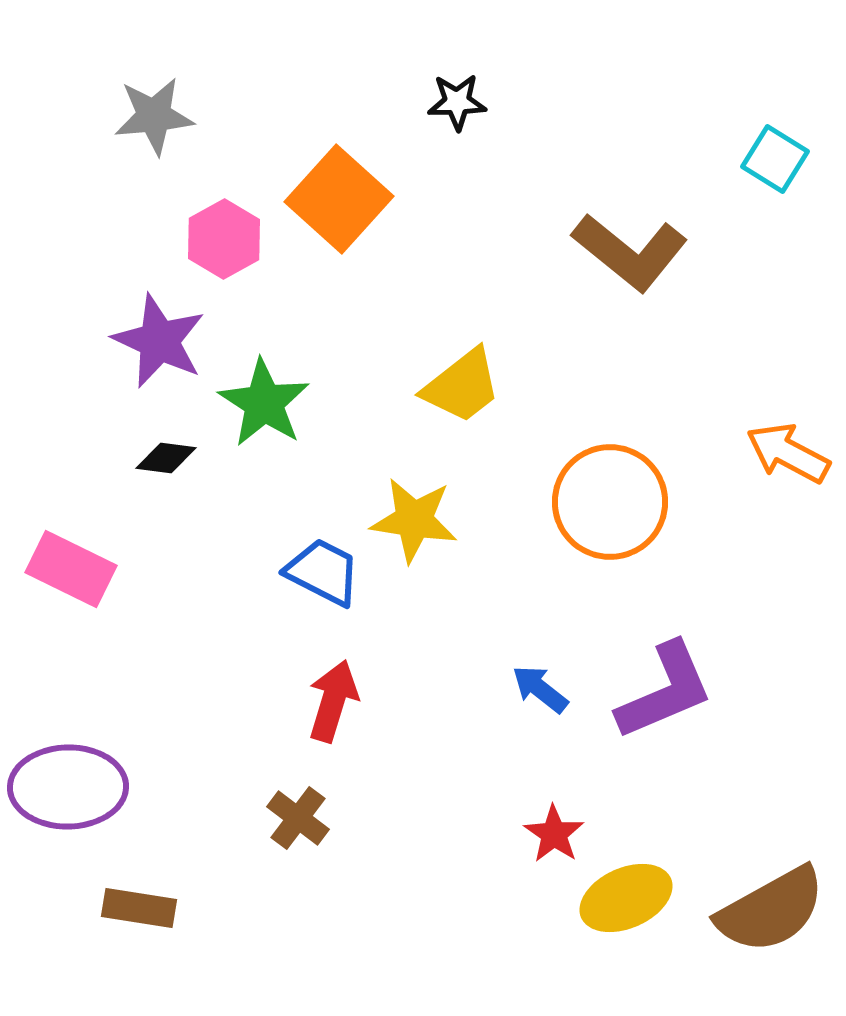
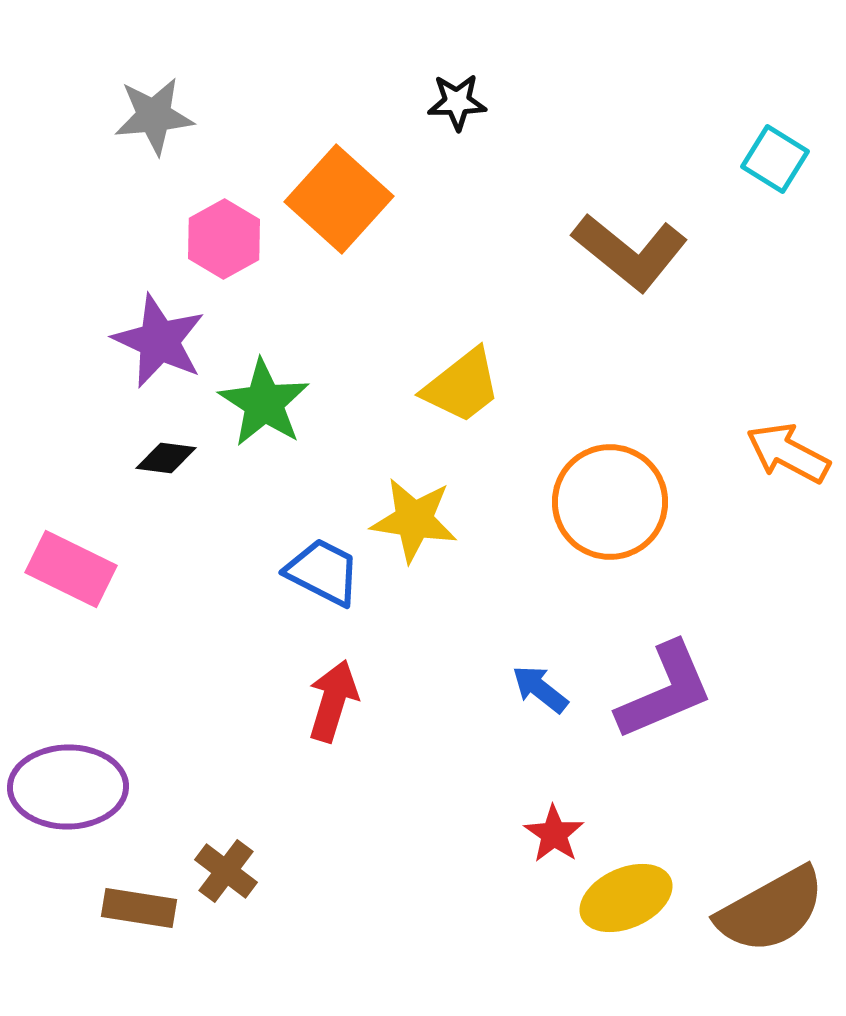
brown cross: moved 72 px left, 53 px down
